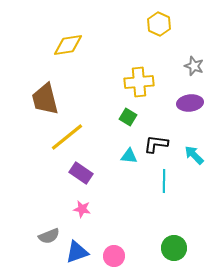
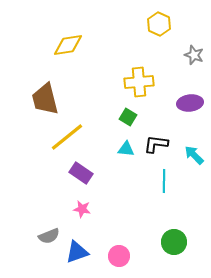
gray star: moved 11 px up
cyan triangle: moved 3 px left, 7 px up
green circle: moved 6 px up
pink circle: moved 5 px right
